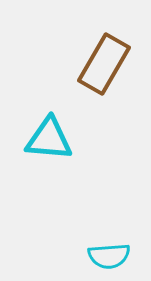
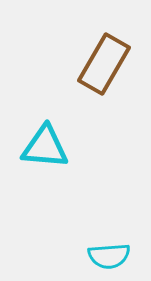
cyan triangle: moved 4 px left, 8 px down
